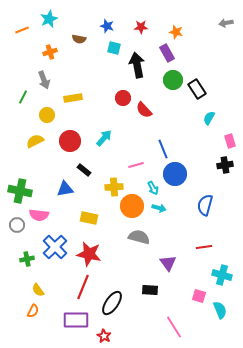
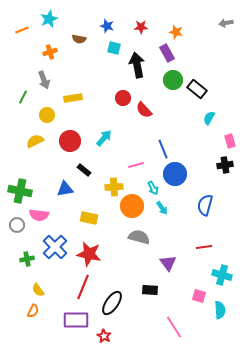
black rectangle at (197, 89): rotated 18 degrees counterclockwise
cyan arrow at (159, 208): moved 3 px right; rotated 40 degrees clockwise
cyan semicircle at (220, 310): rotated 18 degrees clockwise
